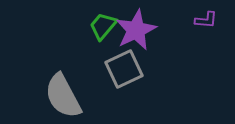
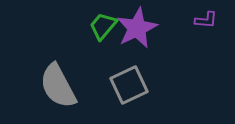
purple star: moved 1 px right, 2 px up
gray square: moved 5 px right, 16 px down
gray semicircle: moved 5 px left, 10 px up
